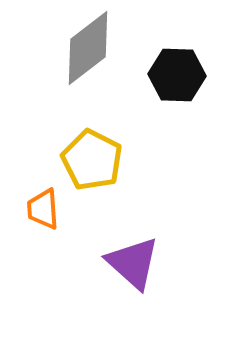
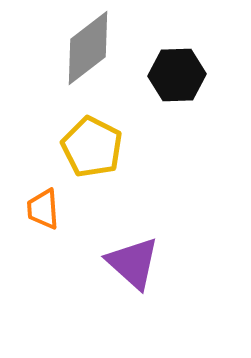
black hexagon: rotated 4 degrees counterclockwise
yellow pentagon: moved 13 px up
